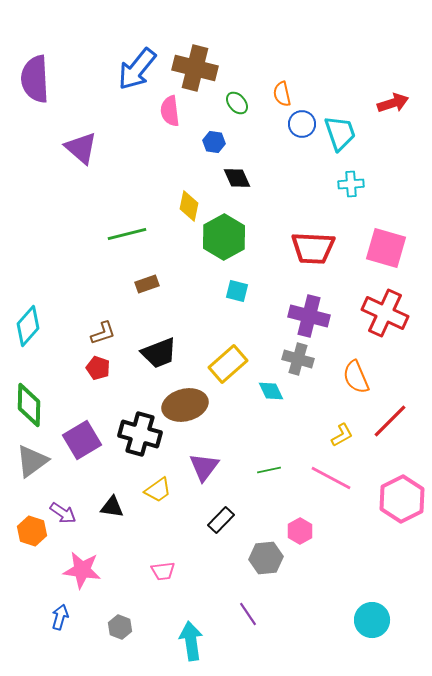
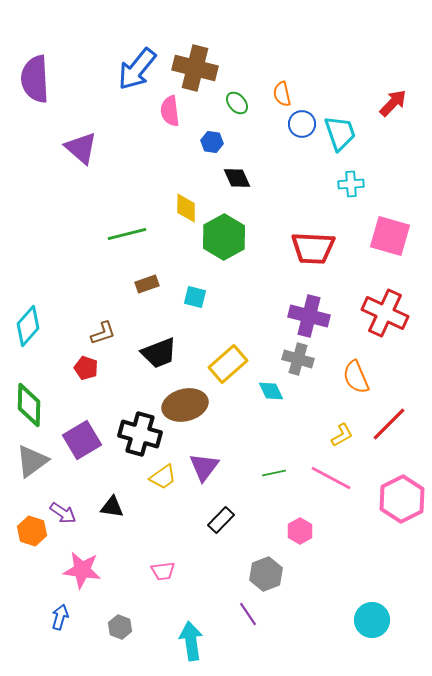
red arrow at (393, 103): rotated 28 degrees counterclockwise
blue hexagon at (214, 142): moved 2 px left
yellow diamond at (189, 206): moved 3 px left, 2 px down; rotated 12 degrees counterclockwise
pink square at (386, 248): moved 4 px right, 12 px up
cyan square at (237, 291): moved 42 px left, 6 px down
red pentagon at (98, 368): moved 12 px left
red line at (390, 421): moved 1 px left, 3 px down
green line at (269, 470): moved 5 px right, 3 px down
yellow trapezoid at (158, 490): moved 5 px right, 13 px up
gray hexagon at (266, 558): moved 16 px down; rotated 16 degrees counterclockwise
